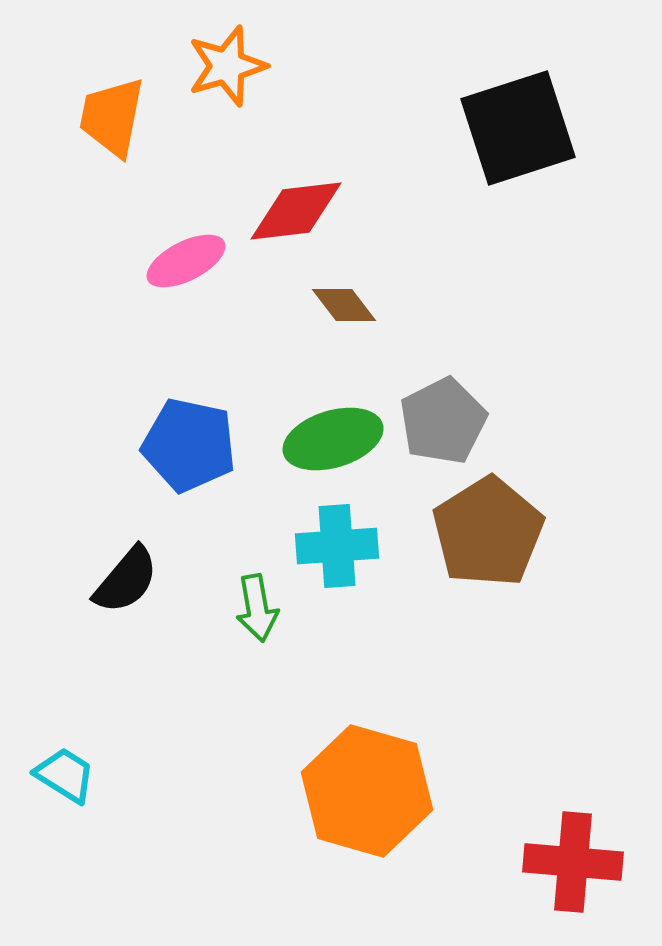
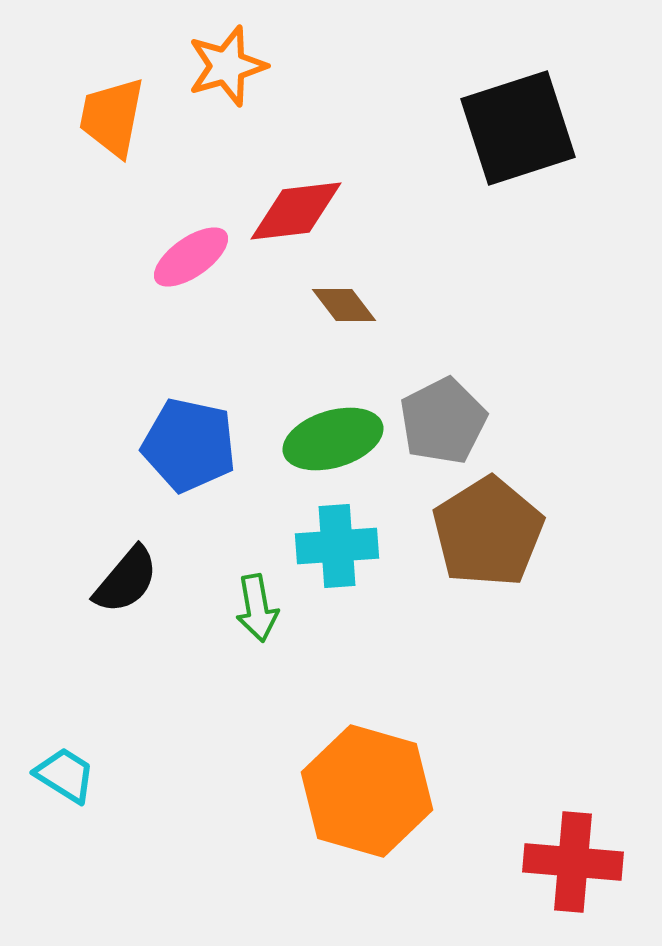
pink ellipse: moved 5 px right, 4 px up; rotated 8 degrees counterclockwise
